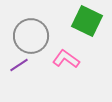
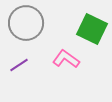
green square: moved 5 px right, 8 px down
gray circle: moved 5 px left, 13 px up
